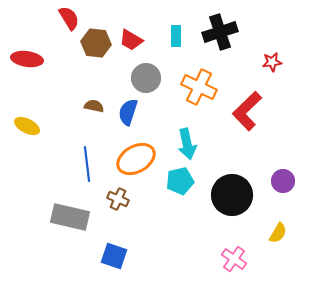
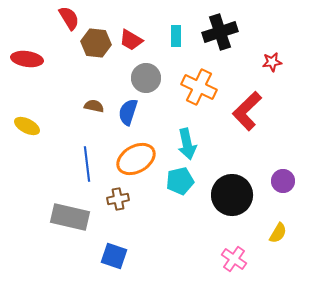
brown cross: rotated 35 degrees counterclockwise
